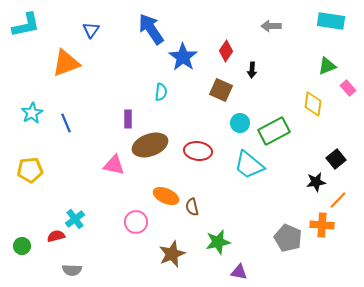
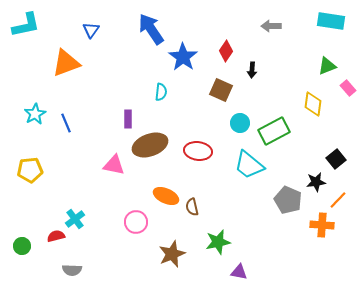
cyan star: moved 3 px right, 1 px down
gray pentagon: moved 38 px up
